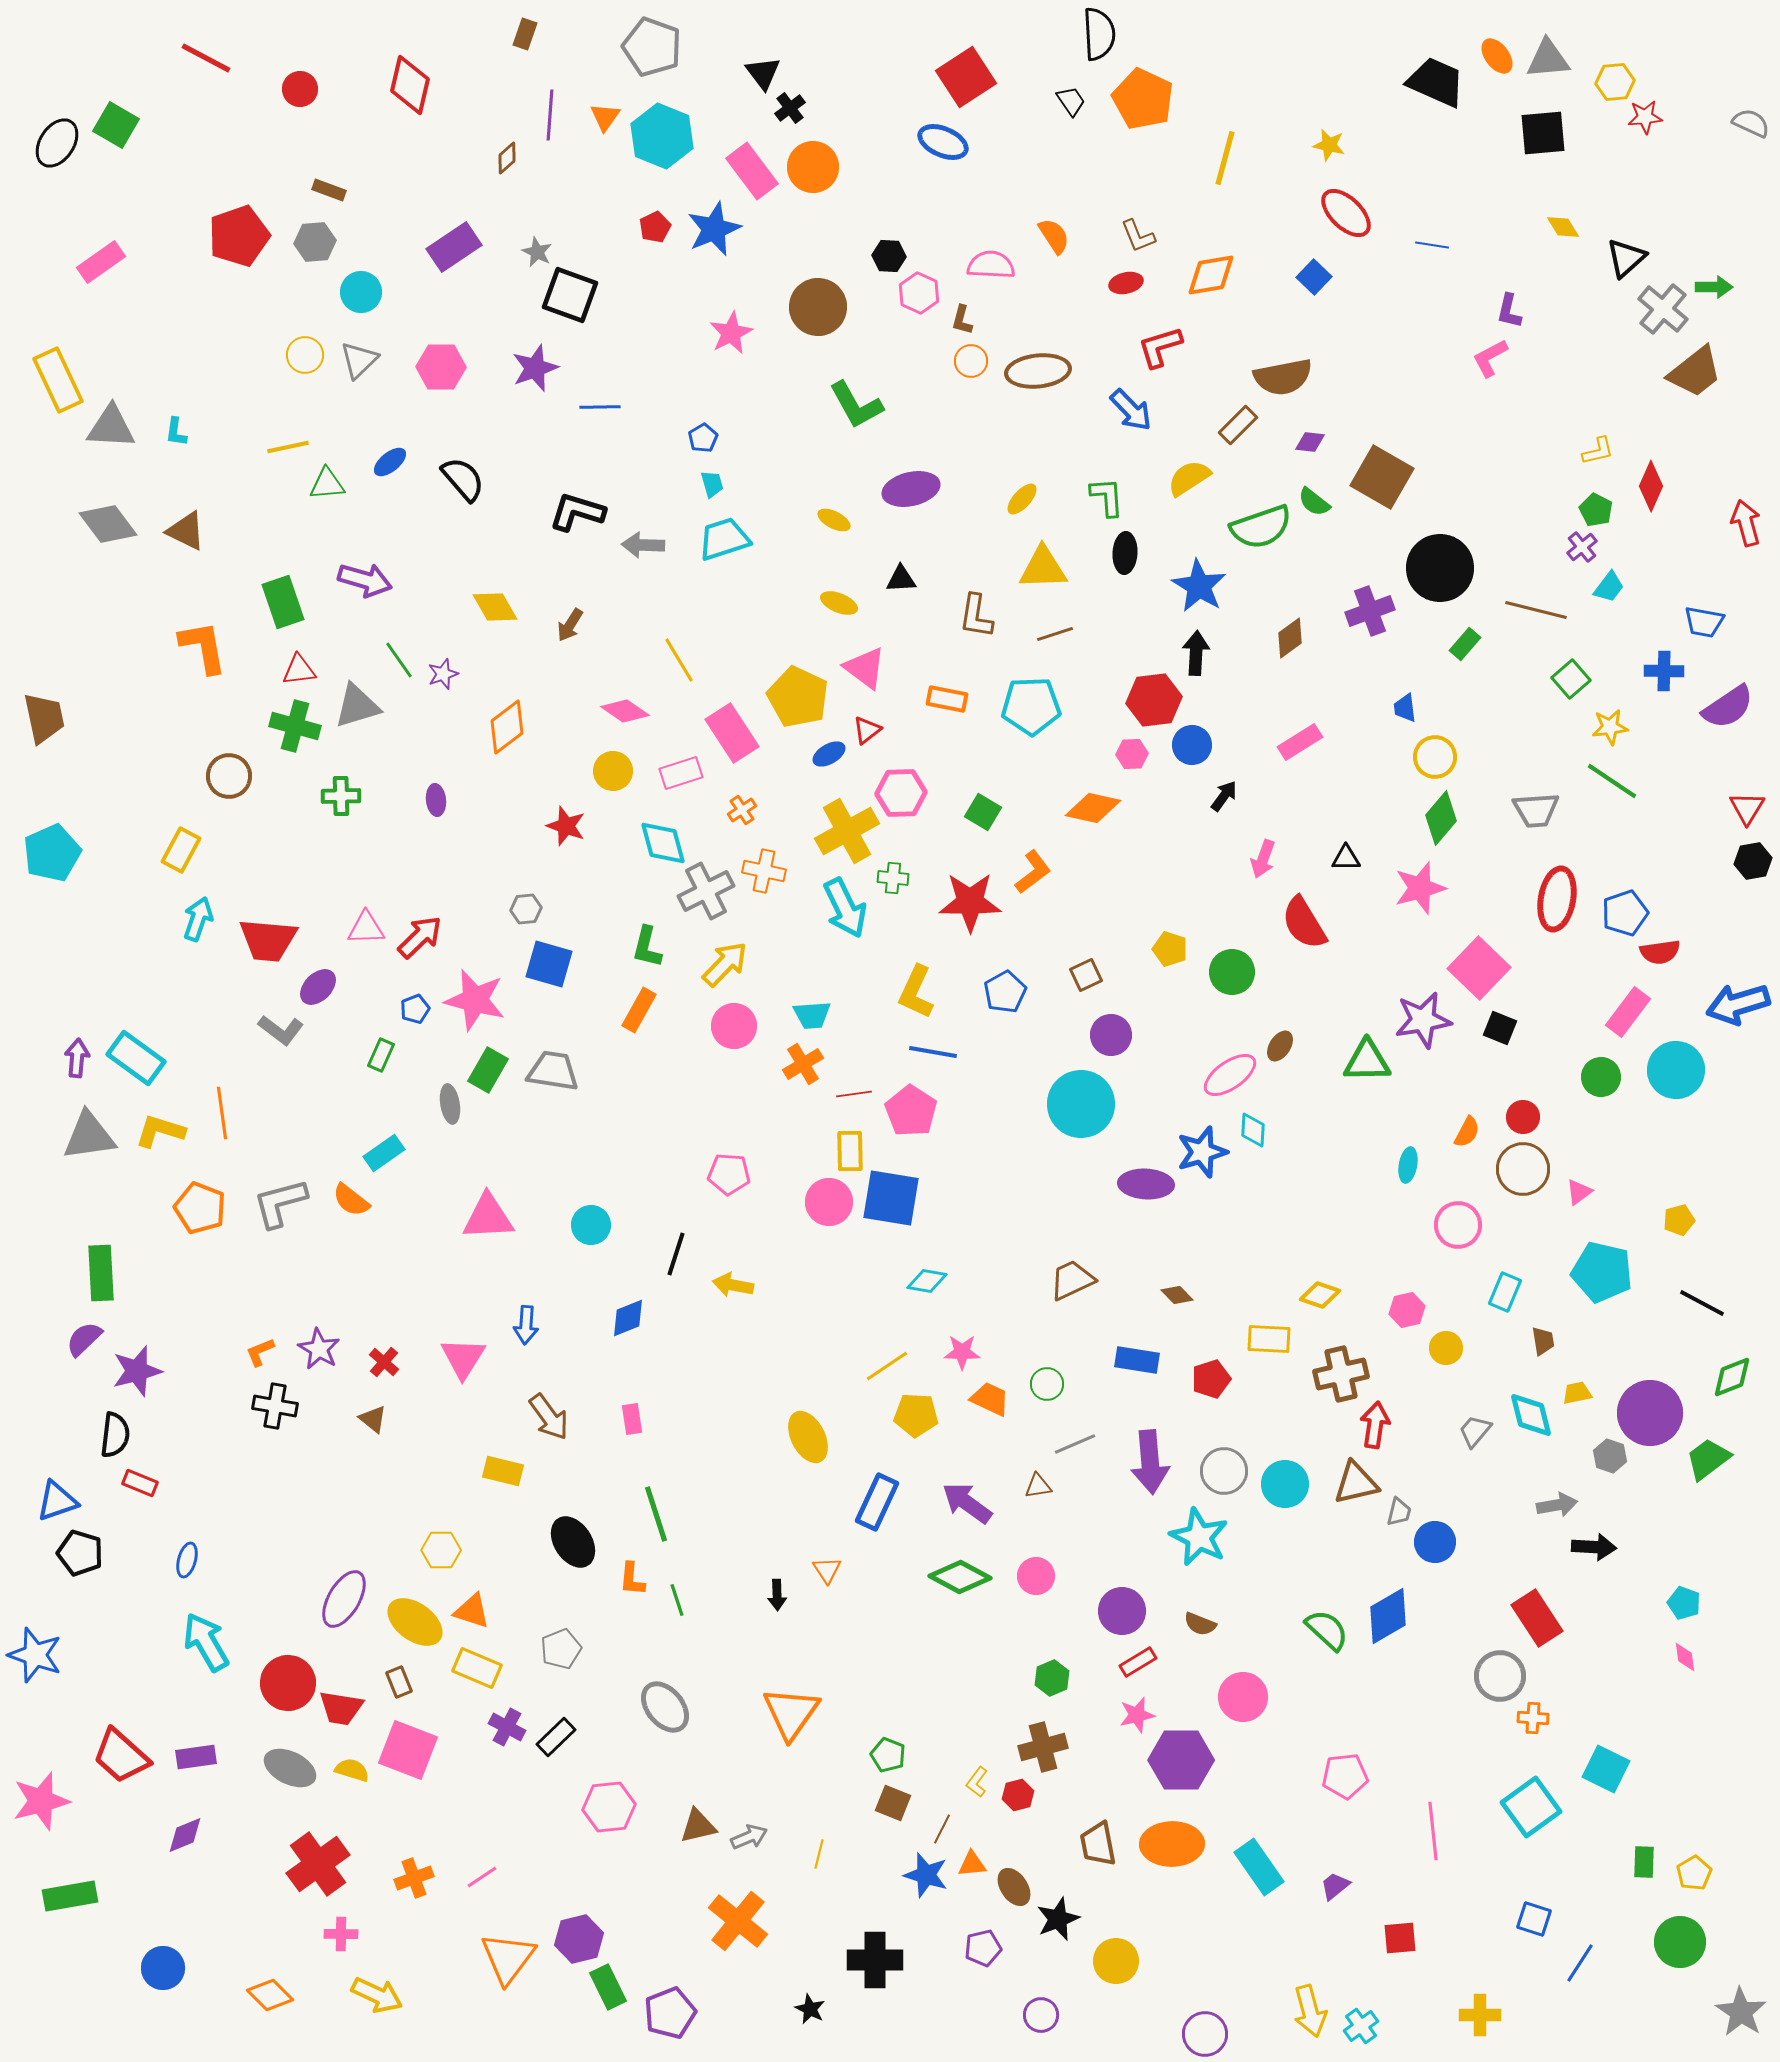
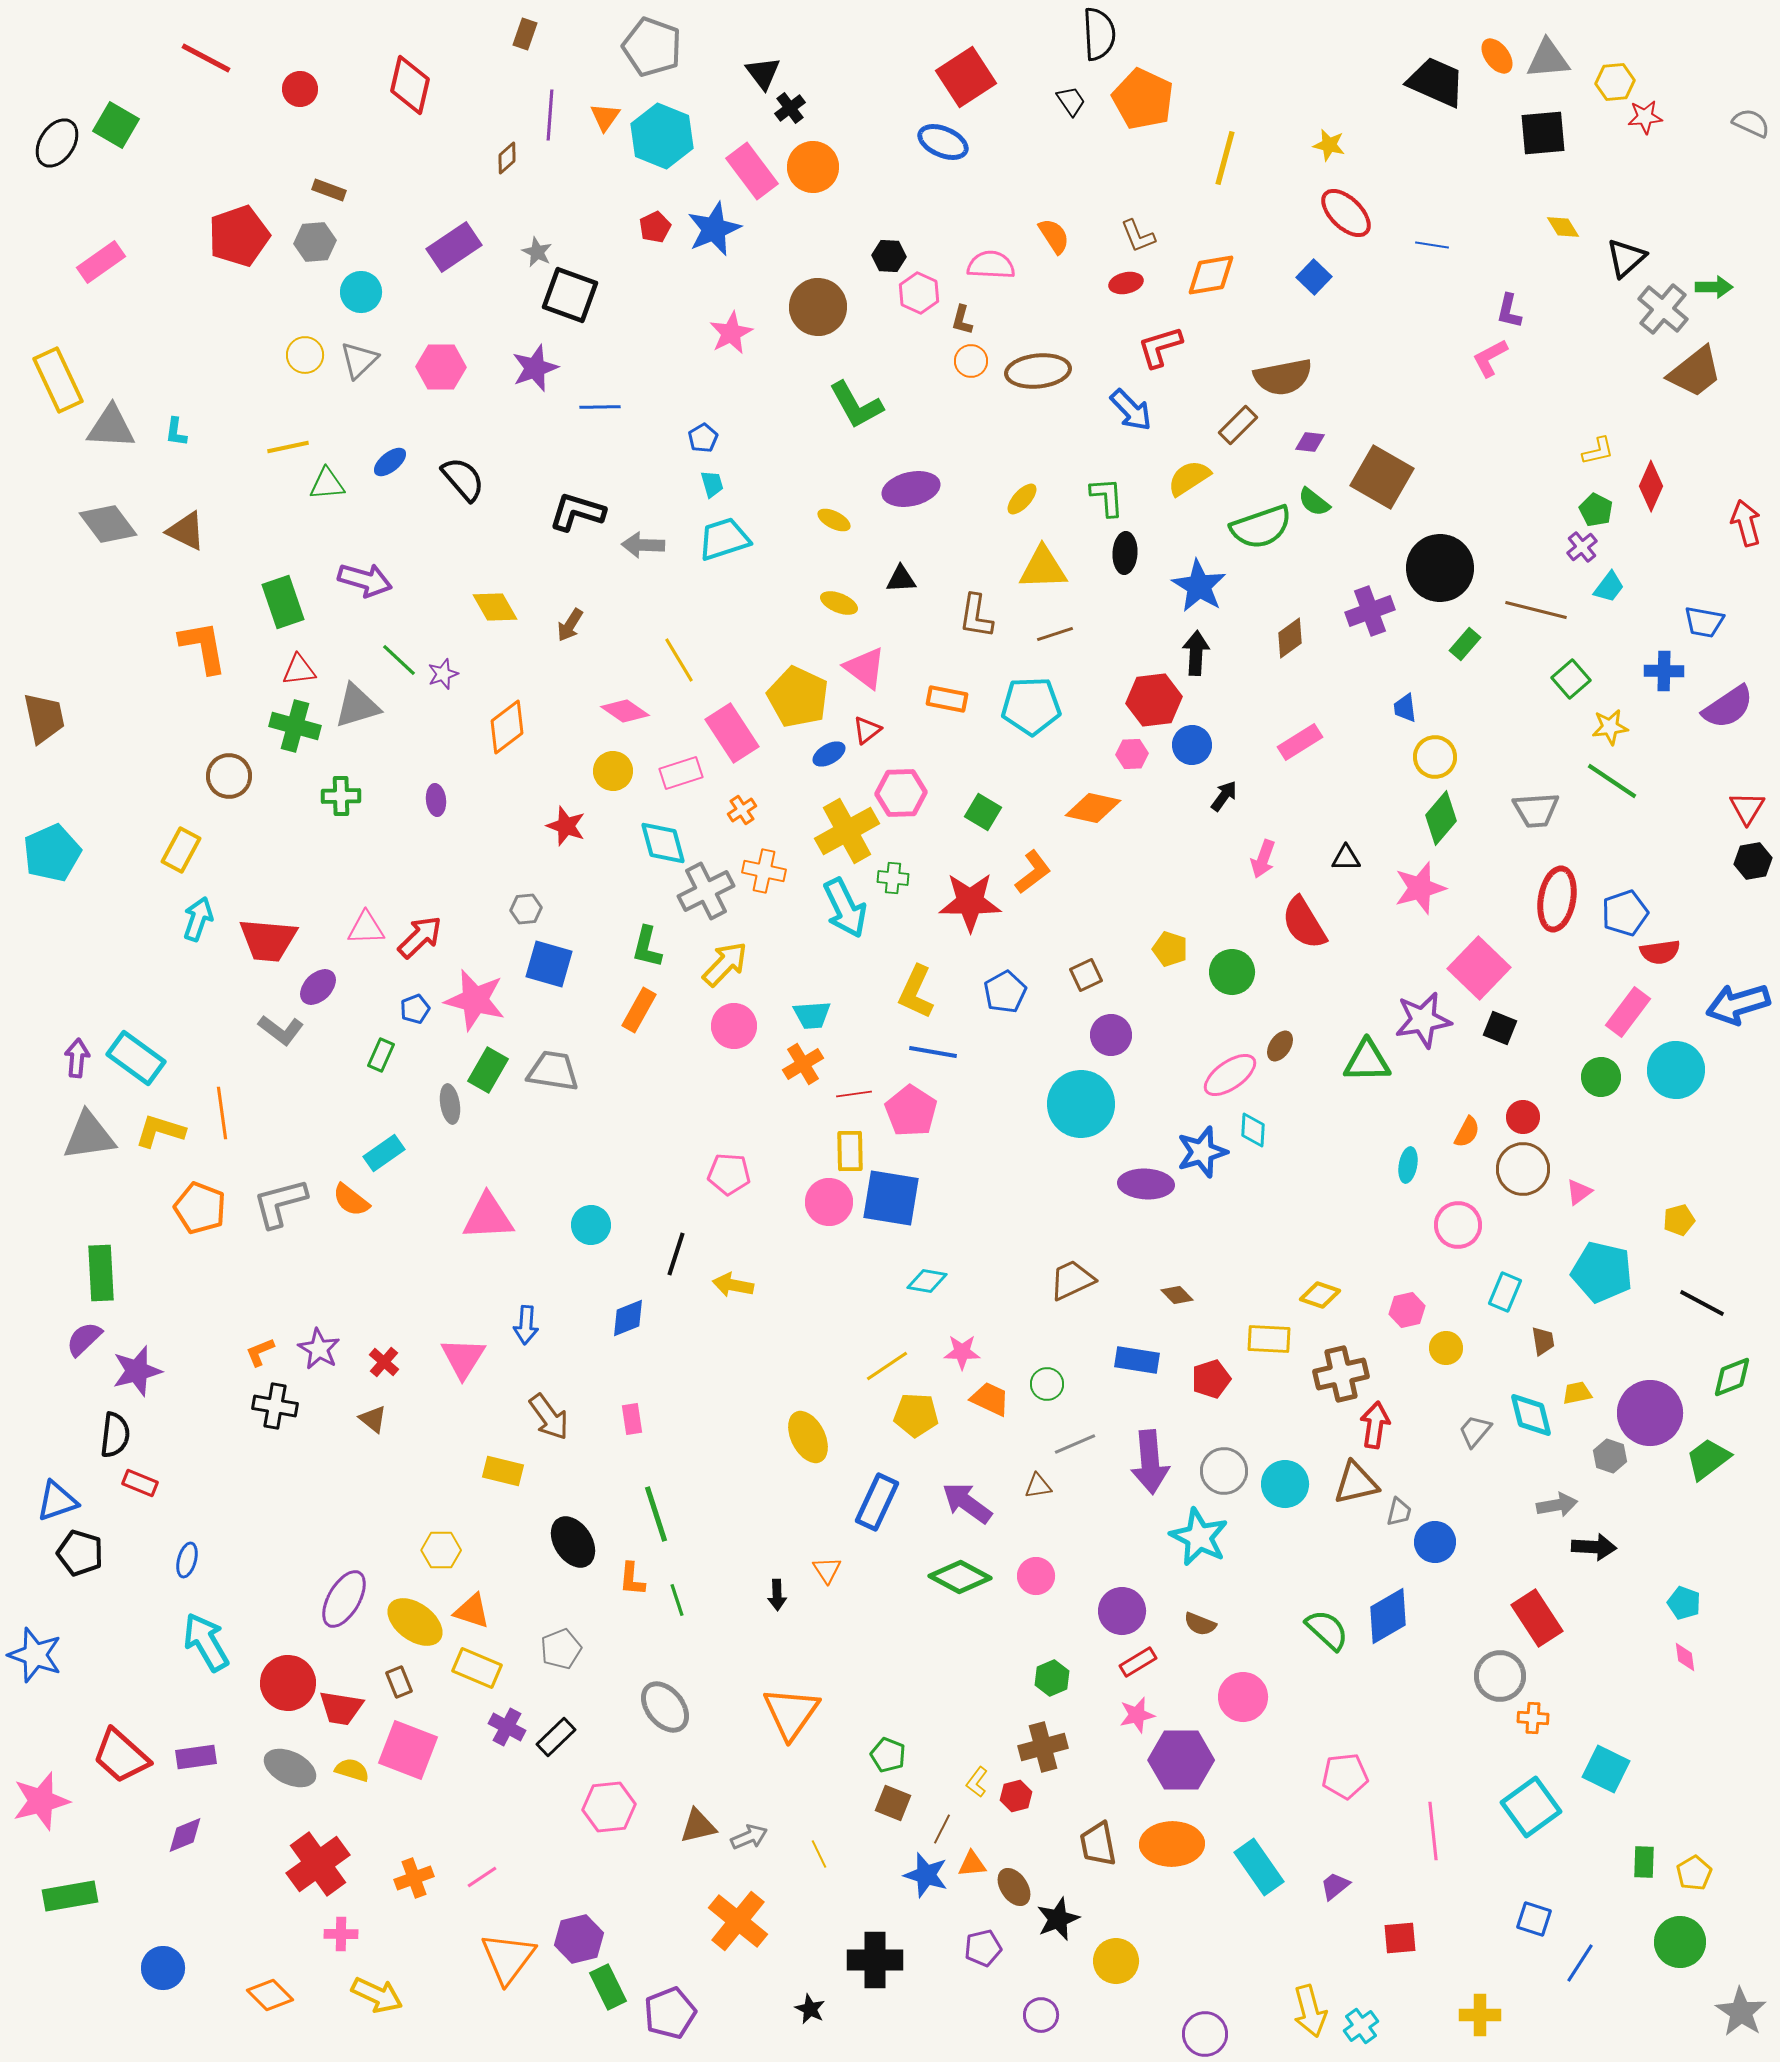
green line at (399, 660): rotated 12 degrees counterclockwise
red hexagon at (1018, 1795): moved 2 px left, 1 px down
yellow line at (819, 1854): rotated 40 degrees counterclockwise
